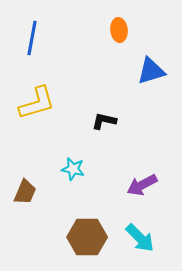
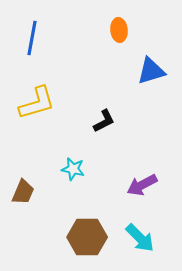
black L-shape: rotated 140 degrees clockwise
brown trapezoid: moved 2 px left
